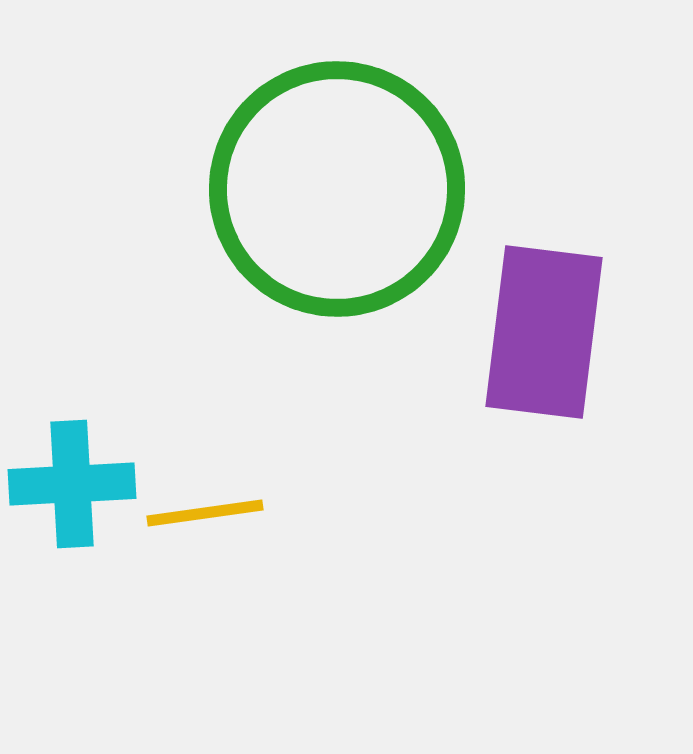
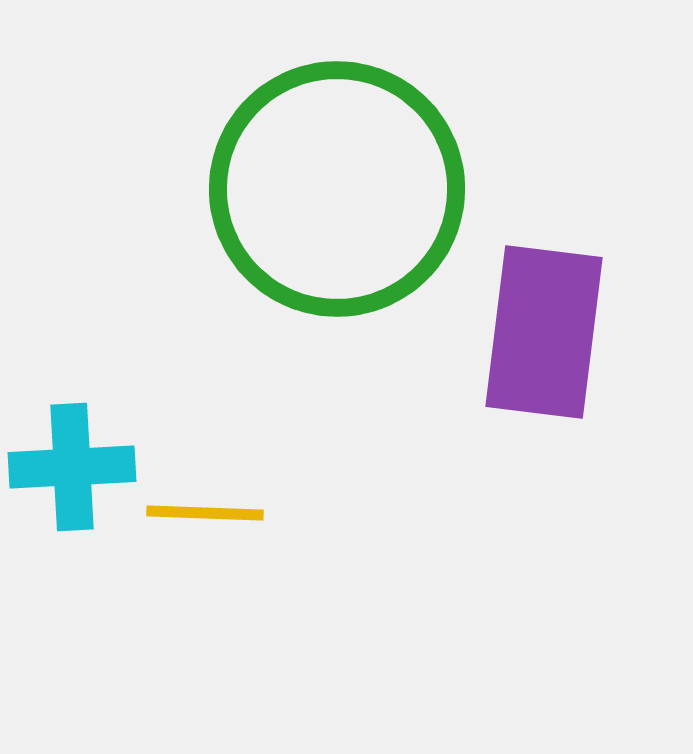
cyan cross: moved 17 px up
yellow line: rotated 10 degrees clockwise
